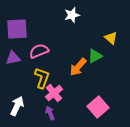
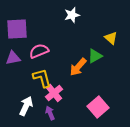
yellow L-shape: rotated 35 degrees counterclockwise
white arrow: moved 9 px right
